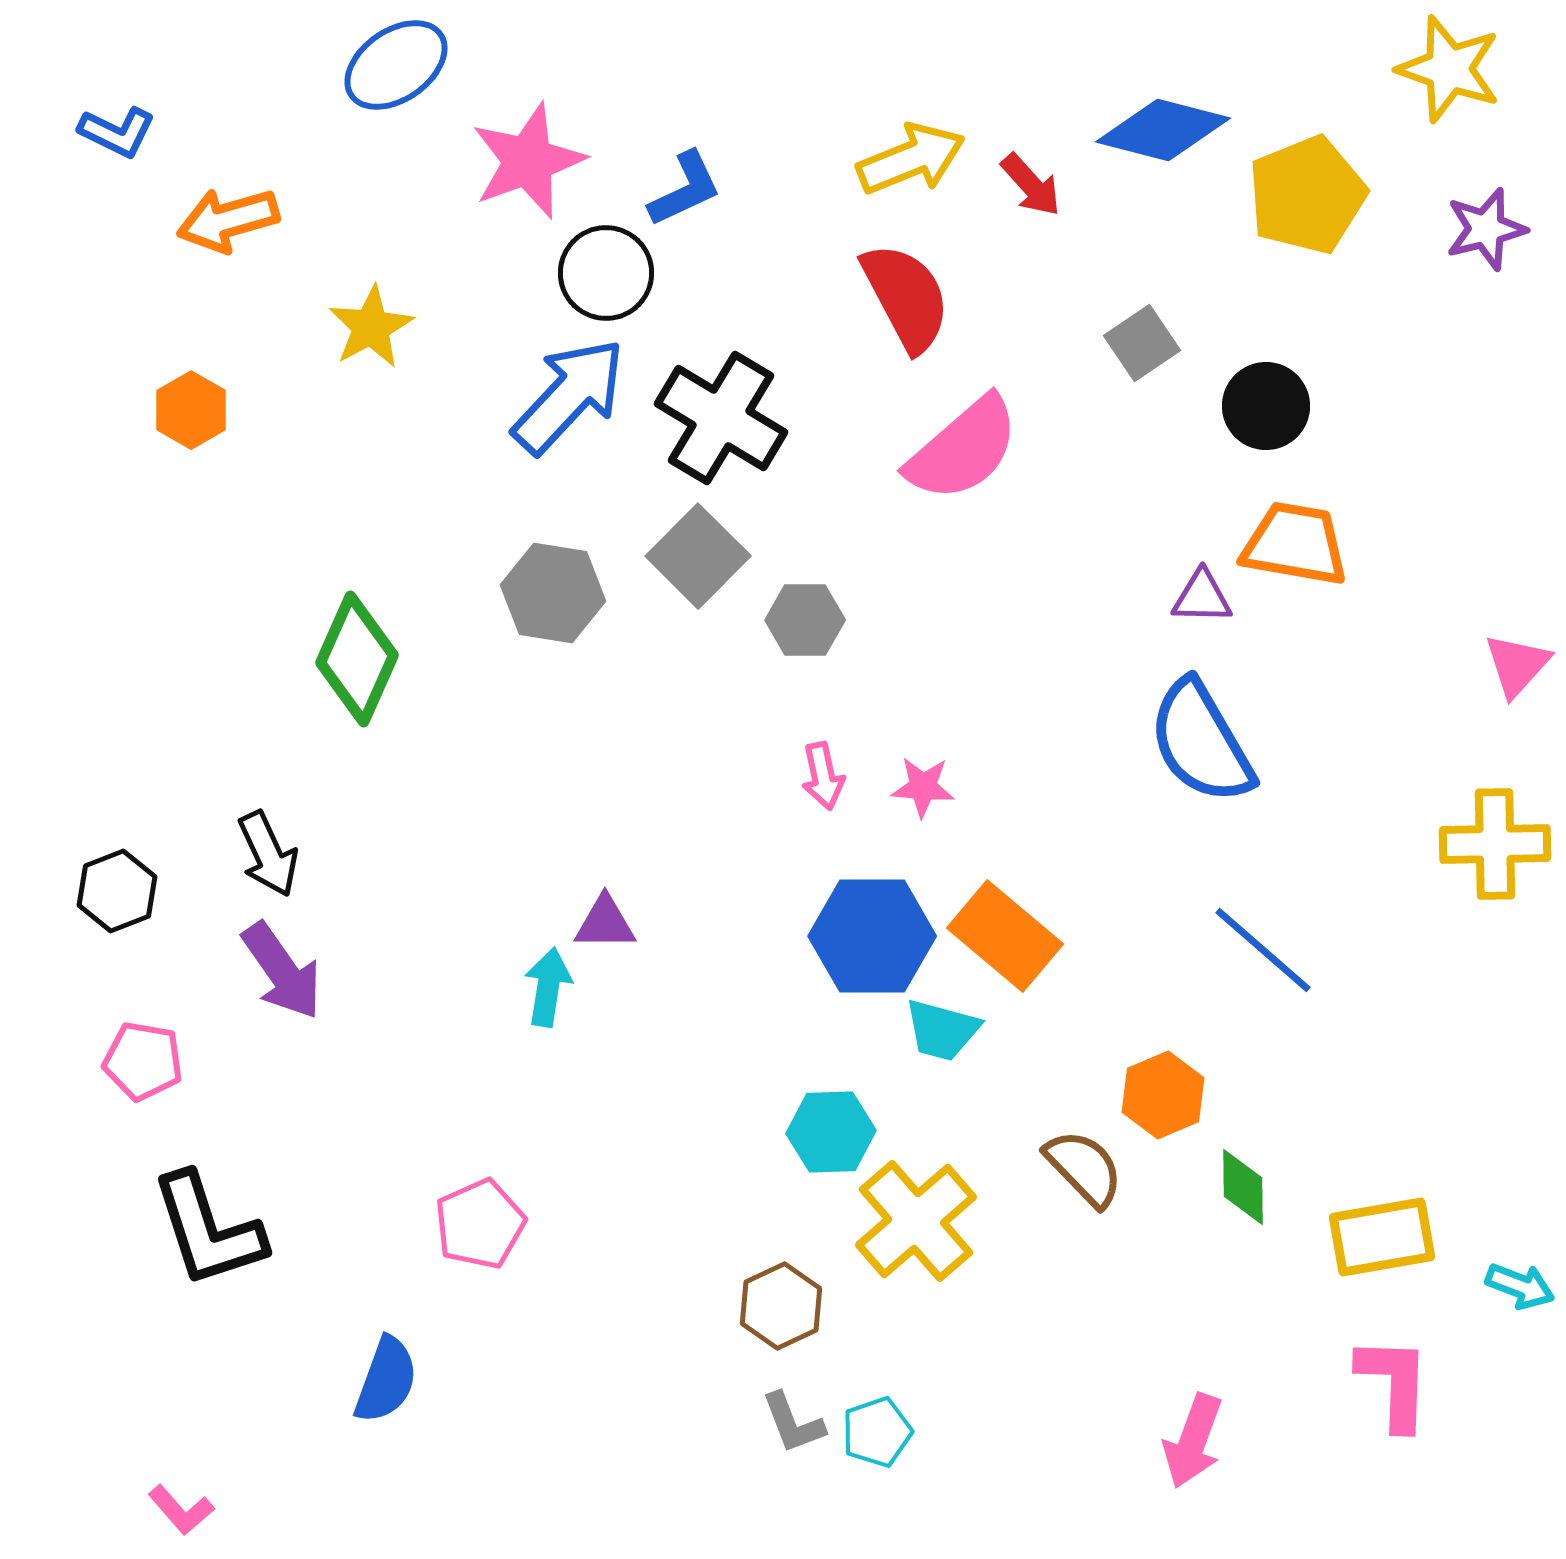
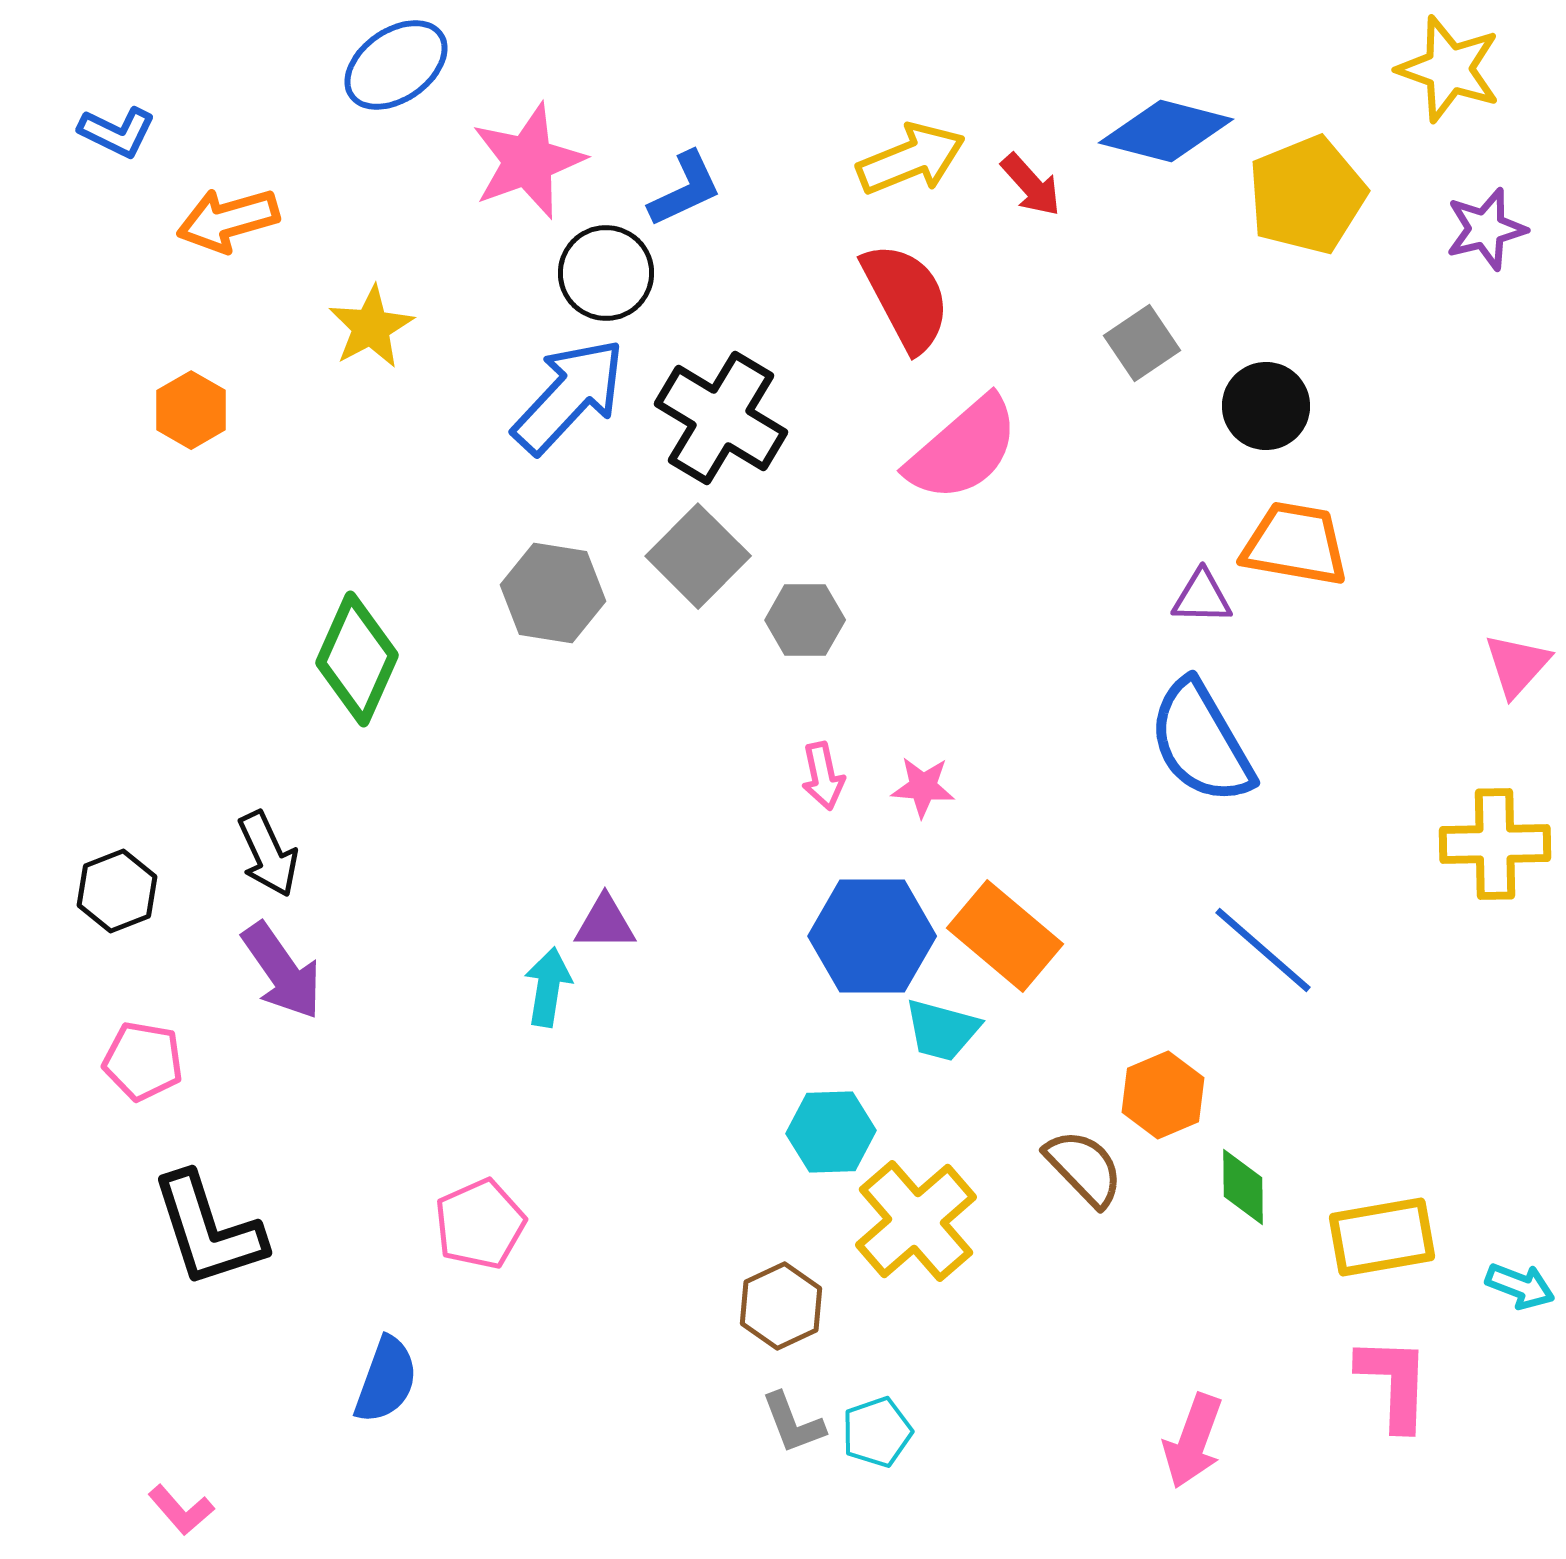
blue diamond at (1163, 130): moved 3 px right, 1 px down
